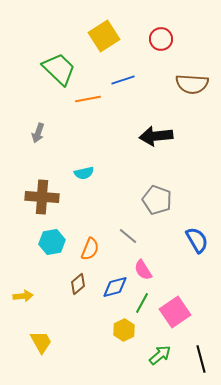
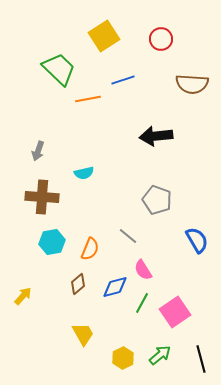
gray arrow: moved 18 px down
yellow arrow: rotated 42 degrees counterclockwise
yellow hexagon: moved 1 px left, 28 px down
yellow trapezoid: moved 42 px right, 8 px up
